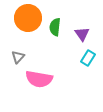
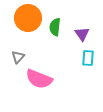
cyan rectangle: rotated 28 degrees counterclockwise
pink semicircle: rotated 12 degrees clockwise
